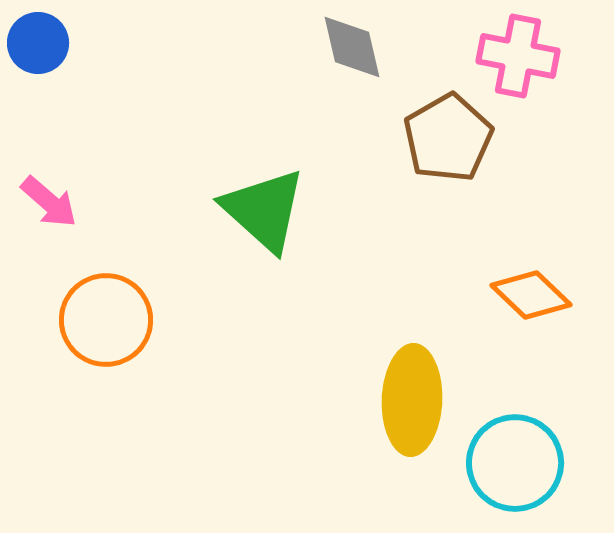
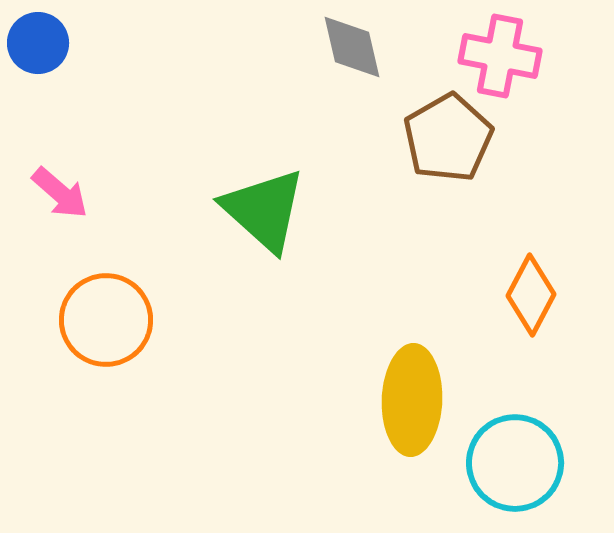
pink cross: moved 18 px left
pink arrow: moved 11 px right, 9 px up
orange diamond: rotated 74 degrees clockwise
